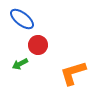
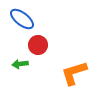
green arrow: rotated 21 degrees clockwise
orange L-shape: moved 1 px right
